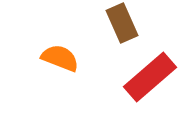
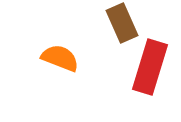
red rectangle: moved 10 px up; rotated 32 degrees counterclockwise
